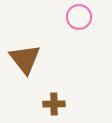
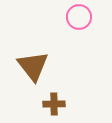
brown triangle: moved 8 px right, 7 px down
